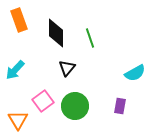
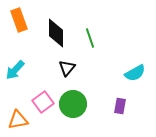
pink square: moved 1 px down
green circle: moved 2 px left, 2 px up
orange triangle: rotated 50 degrees clockwise
